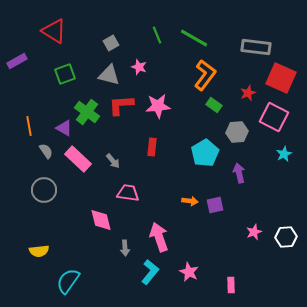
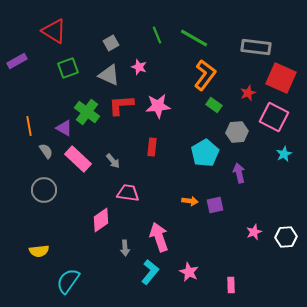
green square at (65, 74): moved 3 px right, 6 px up
gray triangle at (109, 75): rotated 10 degrees clockwise
pink diamond at (101, 220): rotated 70 degrees clockwise
